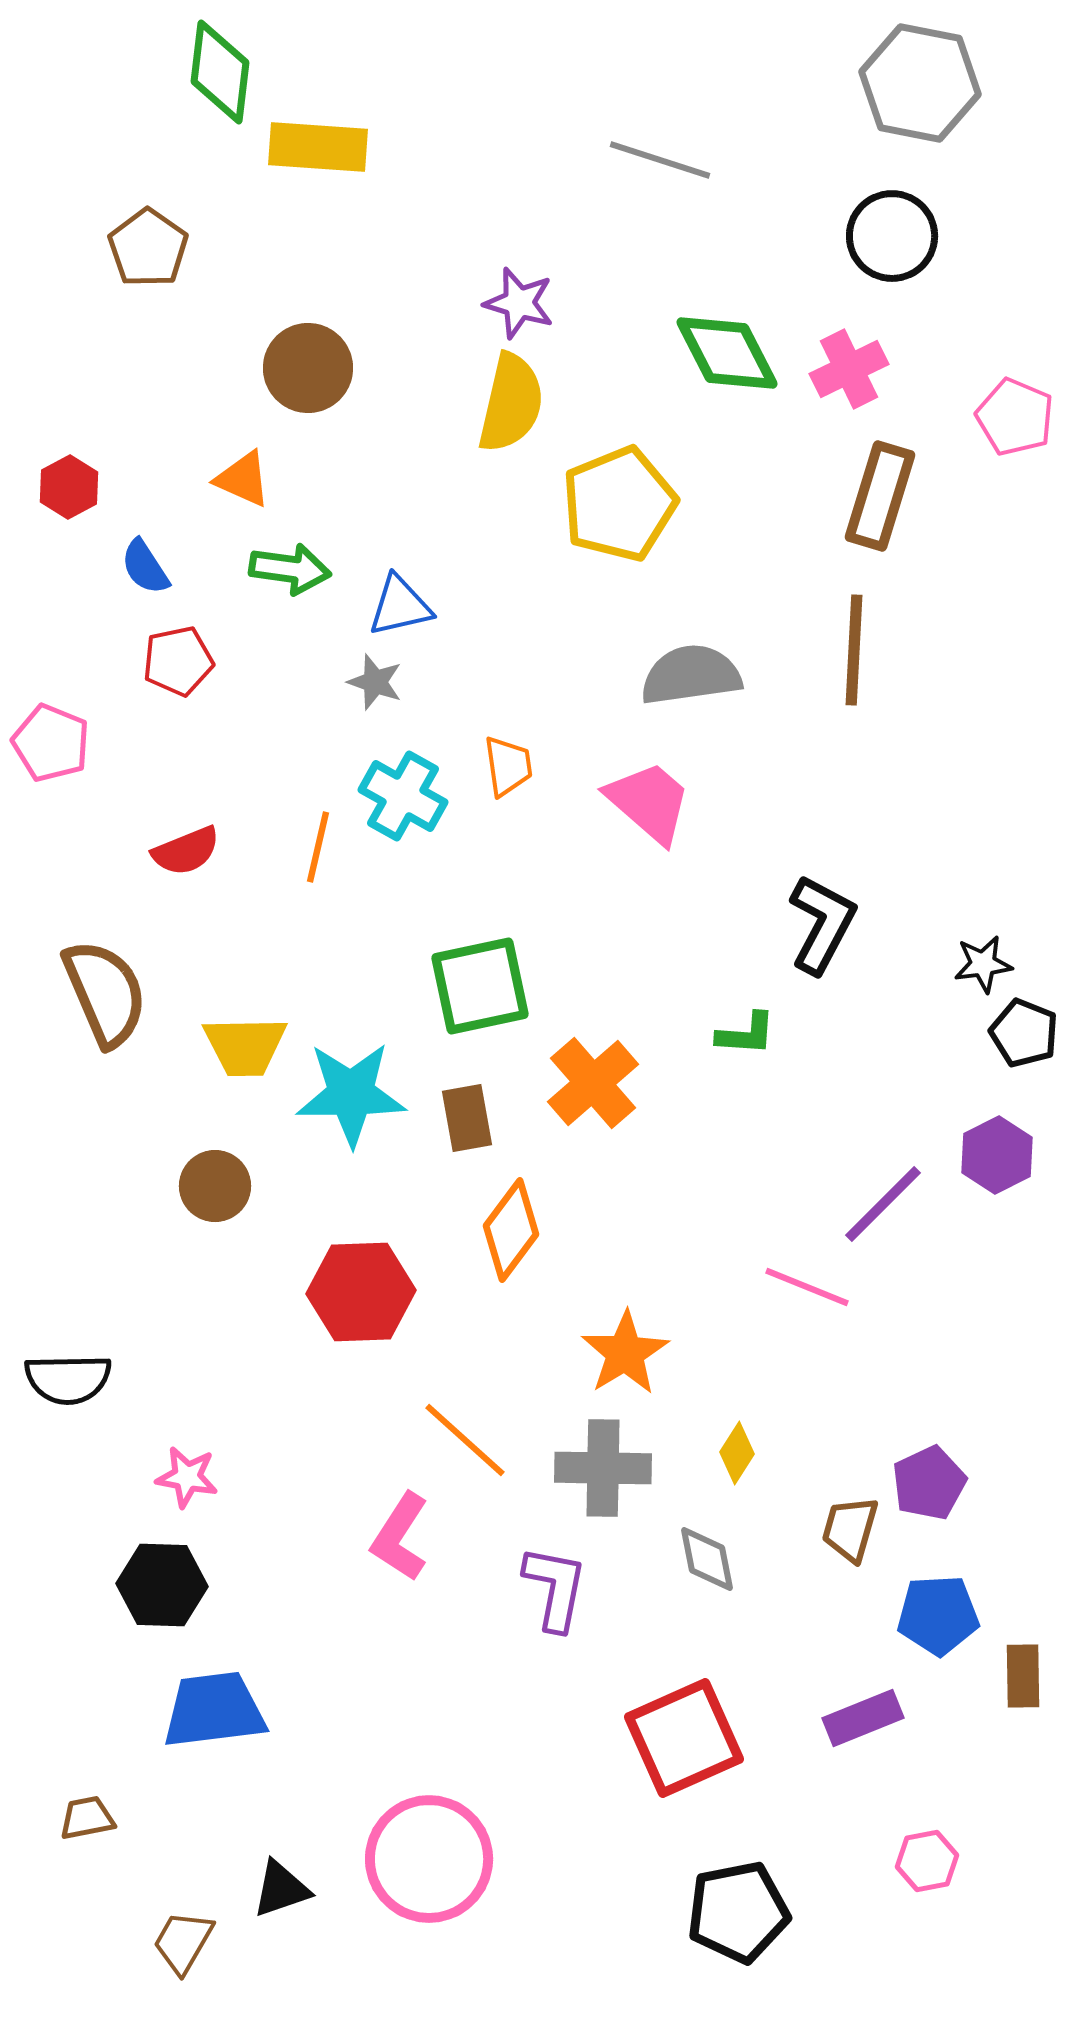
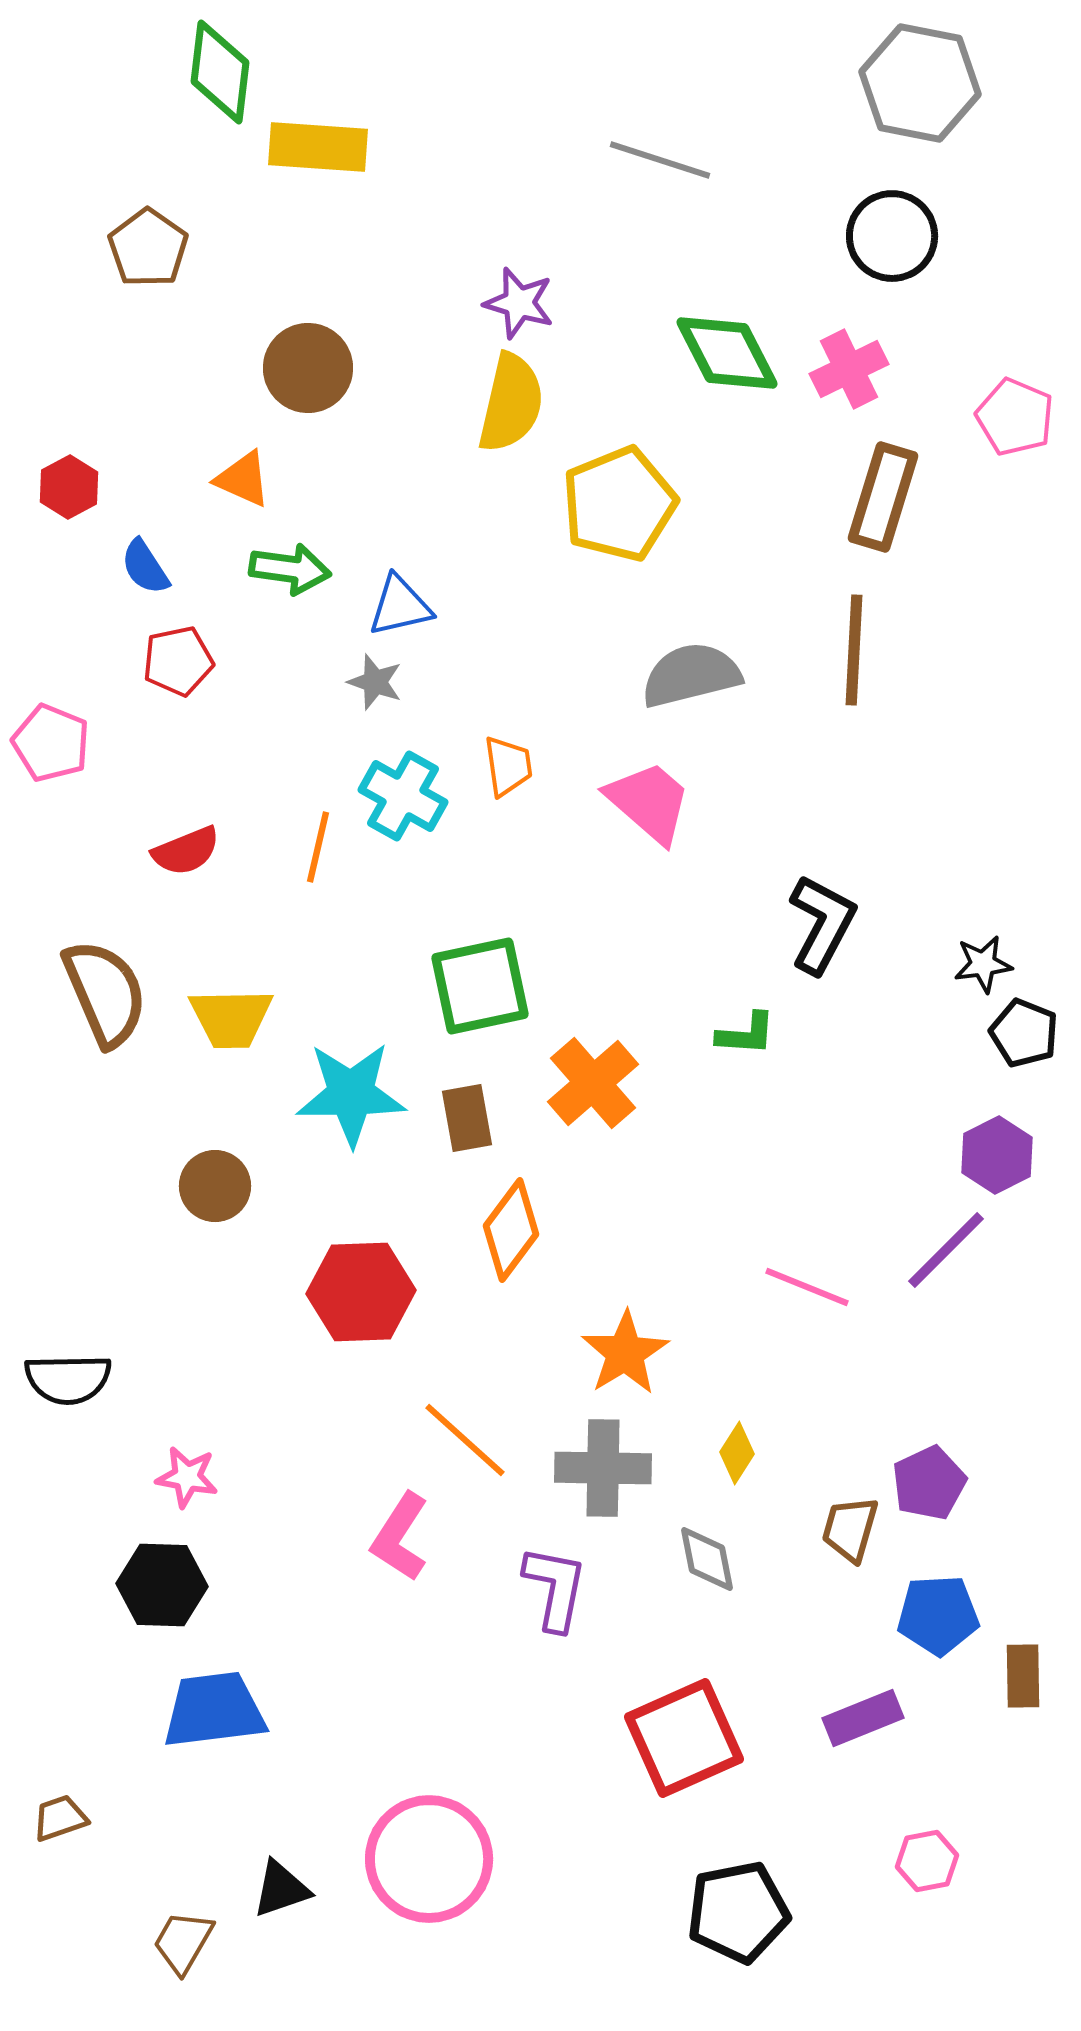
brown rectangle at (880, 496): moved 3 px right, 1 px down
gray semicircle at (691, 675): rotated 6 degrees counterclockwise
yellow trapezoid at (245, 1046): moved 14 px left, 28 px up
purple line at (883, 1204): moved 63 px right, 46 px down
brown trapezoid at (87, 1818): moved 27 px left; rotated 8 degrees counterclockwise
